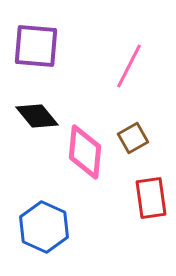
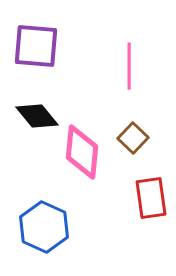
pink line: rotated 27 degrees counterclockwise
brown square: rotated 16 degrees counterclockwise
pink diamond: moved 3 px left
